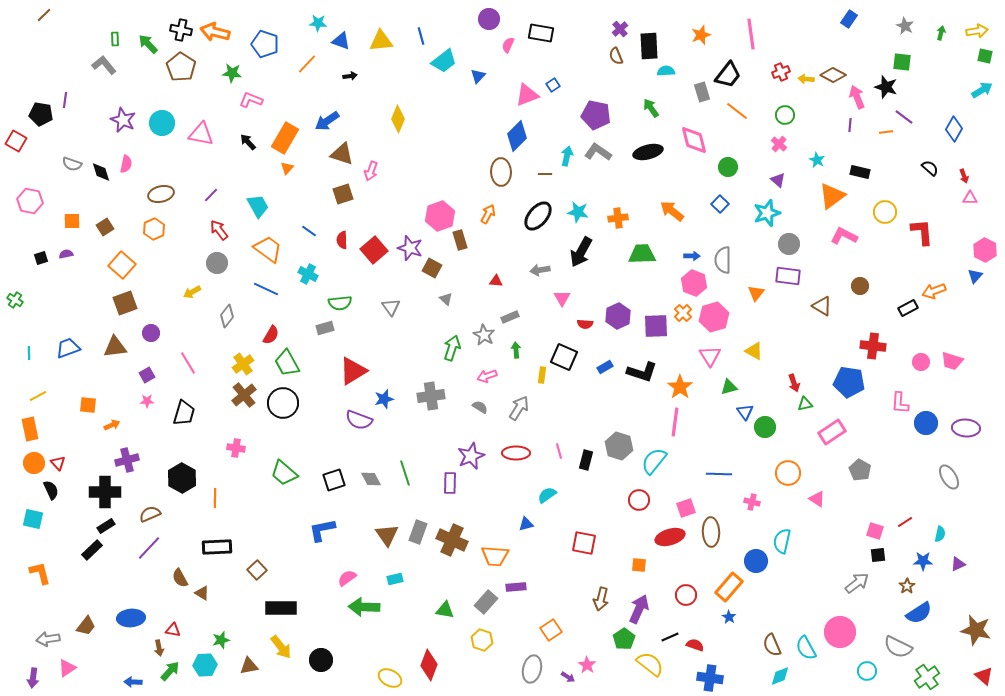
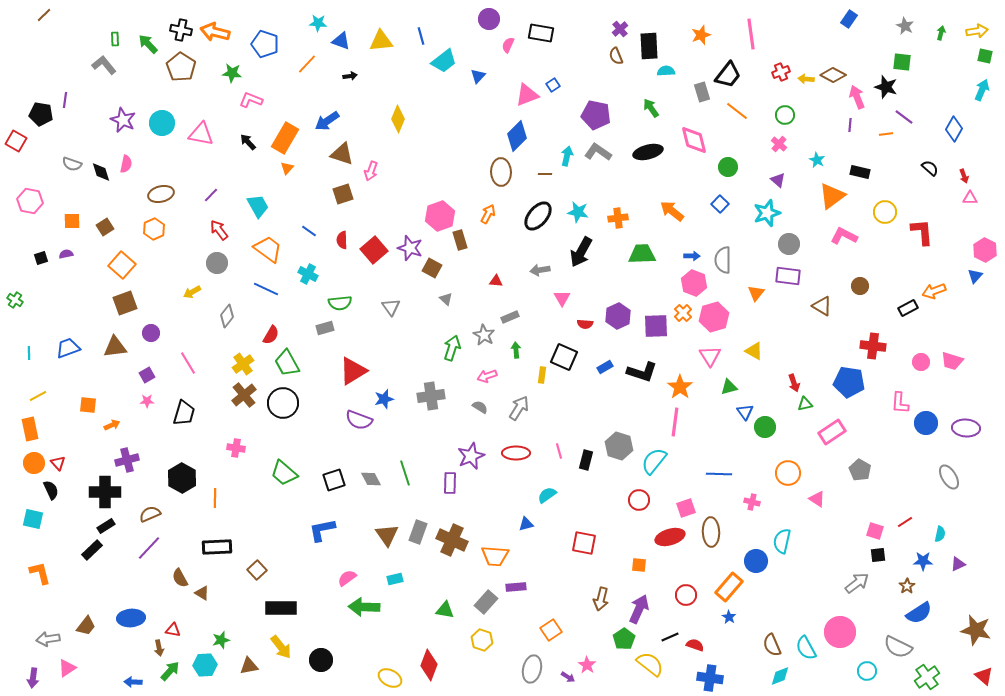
cyan arrow at (982, 90): rotated 35 degrees counterclockwise
orange line at (886, 132): moved 2 px down
